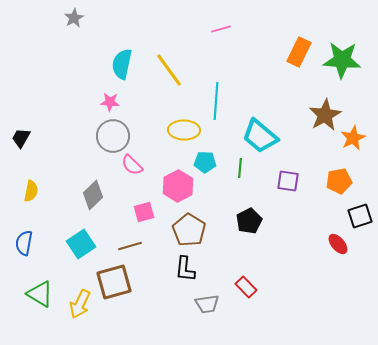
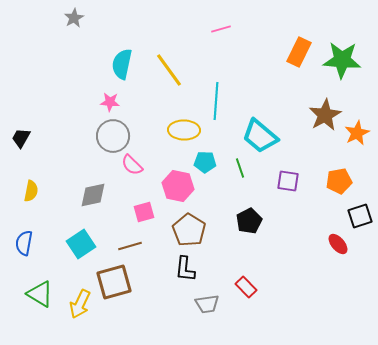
orange star: moved 4 px right, 5 px up
green line: rotated 24 degrees counterclockwise
pink hexagon: rotated 20 degrees counterclockwise
gray diamond: rotated 32 degrees clockwise
